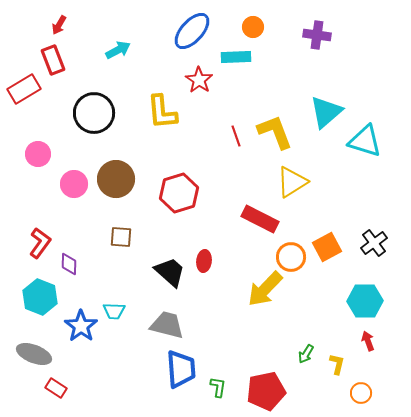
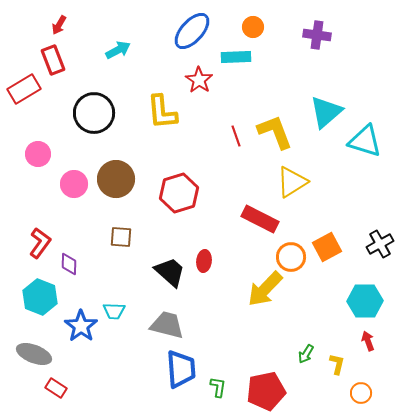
black cross at (374, 243): moved 6 px right, 1 px down; rotated 8 degrees clockwise
